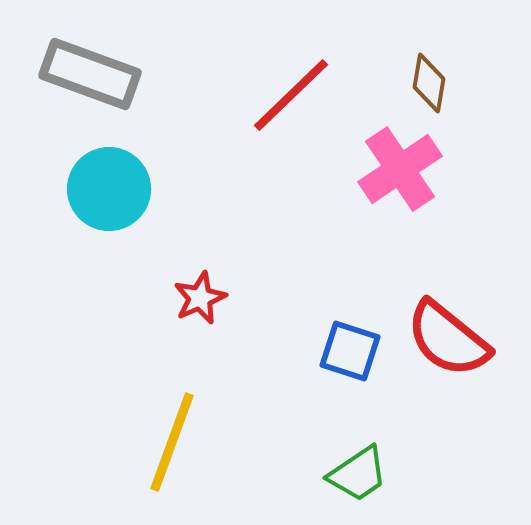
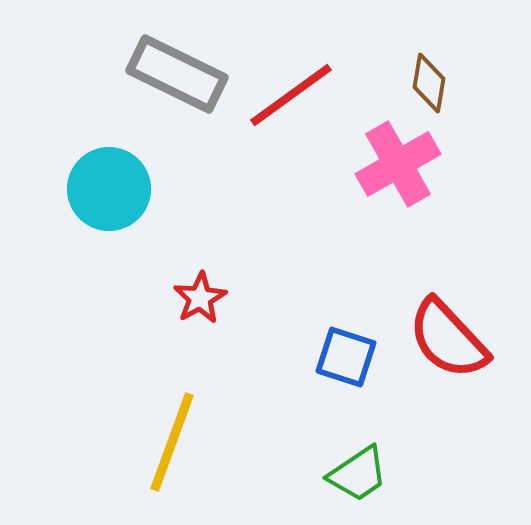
gray rectangle: moved 87 px right; rotated 6 degrees clockwise
red line: rotated 8 degrees clockwise
pink cross: moved 2 px left, 5 px up; rotated 4 degrees clockwise
red star: rotated 6 degrees counterclockwise
red semicircle: rotated 8 degrees clockwise
blue square: moved 4 px left, 6 px down
